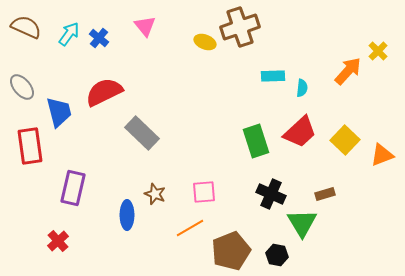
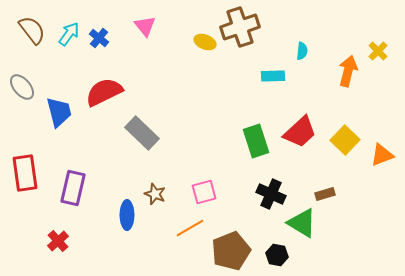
brown semicircle: moved 6 px right, 3 px down; rotated 28 degrees clockwise
orange arrow: rotated 28 degrees counterclockwise
cyan semicircle: moved 37 px up
red rectangle: moved 5 px left, 27 px down
pink square: rotated 10 degrees counterclockwise
green triangle: rotated 28 degrees counterclockwise
